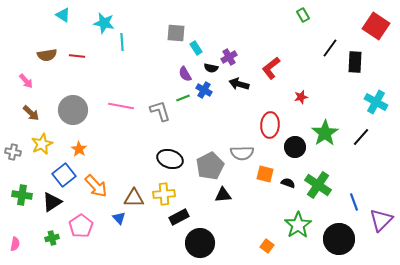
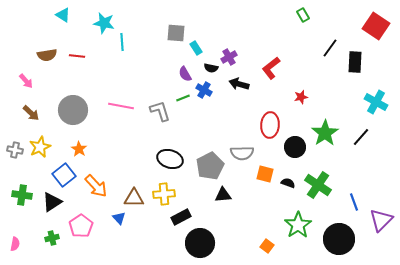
yellow star at (42, 144): moved 2 px left, 3 px down
gray cross at (13, 152): moved 2 px right, 2 px up
black rectangle at (179, 217): moved 2 px right
